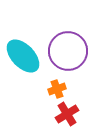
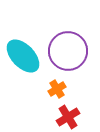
orange cross: rotated 12 degrees counterclockwise
red cross: moved 1 px right, 3 px down
